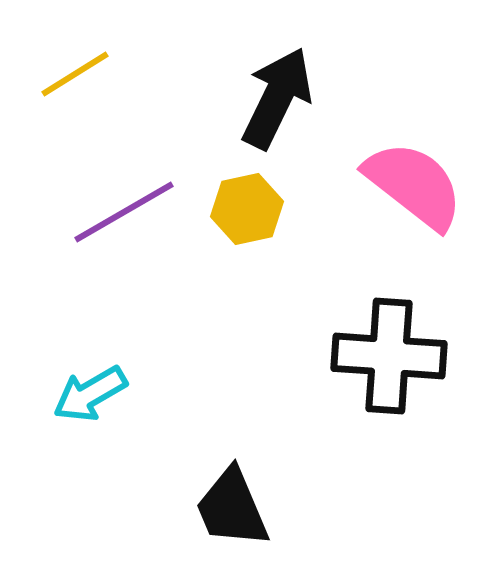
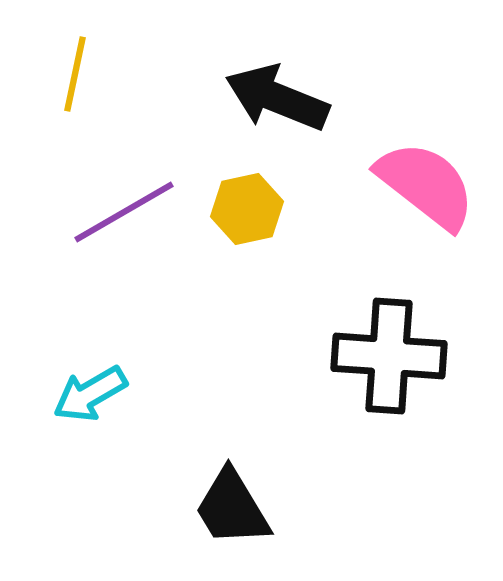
yellow line: rotated 46 degrees counterclockwise
black arrow: rotated 94 degrees counterclockwise
pink semicircle: moved 12 px right
black trapezoid: rotated 8 degrees counterclockwise
